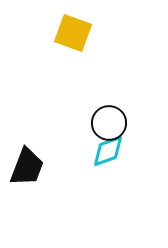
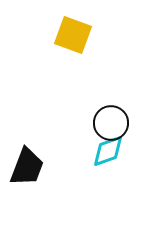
yellow square: moved 2 px down
black circle: moved 2 px right
